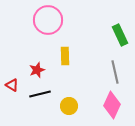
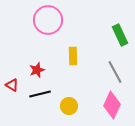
yellow rectangle: moved 8 px right
gray line: rotated 15 degrees counterclockwise
